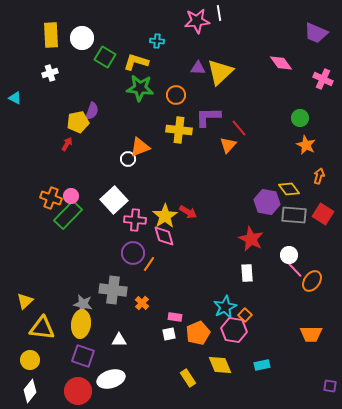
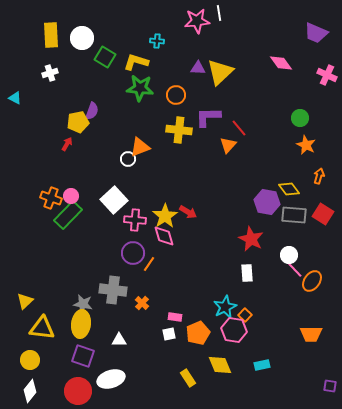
pink cross at (323, 79): moved 4 px right, 4 px up
